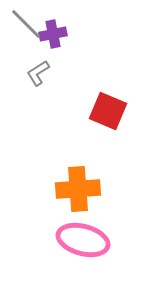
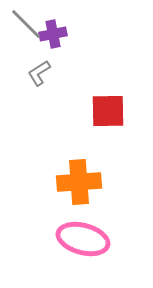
gray L-shape: moved 1 px right
red square: rotated 24 degrees counterclockwise
orange cross: moved 1 px right, 7 px up
pink ellipse: moved 1 px up
